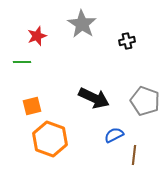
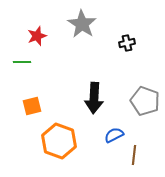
black cross: moved 2 px down
black arrow: rotated 68 degrees clockwise
orange hexagon: moved 9 px right, 2 px down
